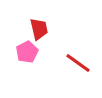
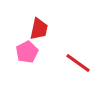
red trapezoid: rotated 25 degrees clockwise
